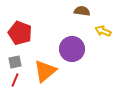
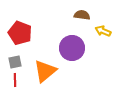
brown semicircle: moved 4 px down
purple circle: moved 1 px up
red line: rotated 24 degrees counterclockwise
